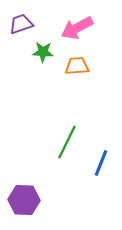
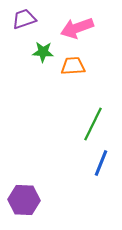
purple trapezoid: moved 3 px right, 5 px up
pink arrow: rotated 8 degrees clockwise
orange trapezoid: moved 4 px left
green line: moved 26 px right, 18 px up
